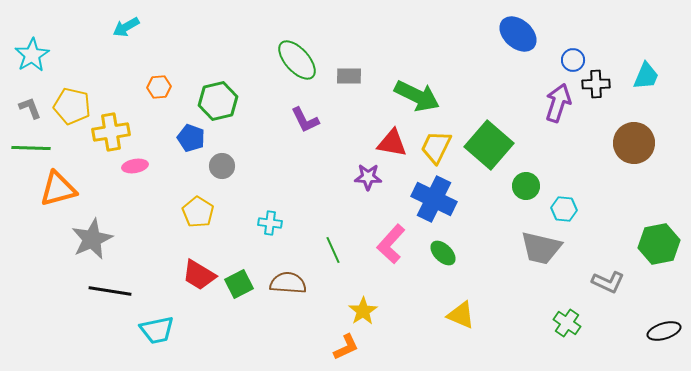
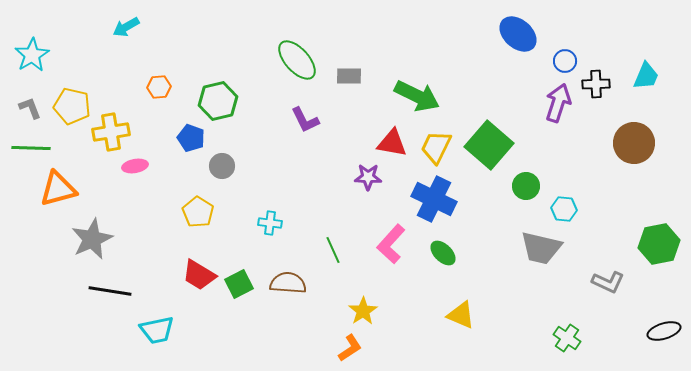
blue circle at (573, 60): moved 8 px left, 1 px down
green cross at (567, 323): moved 15 px down
orange L-shape at (346, 347): moved 4 px right, 1 px down; rotated 8 degrees counterclockwise
